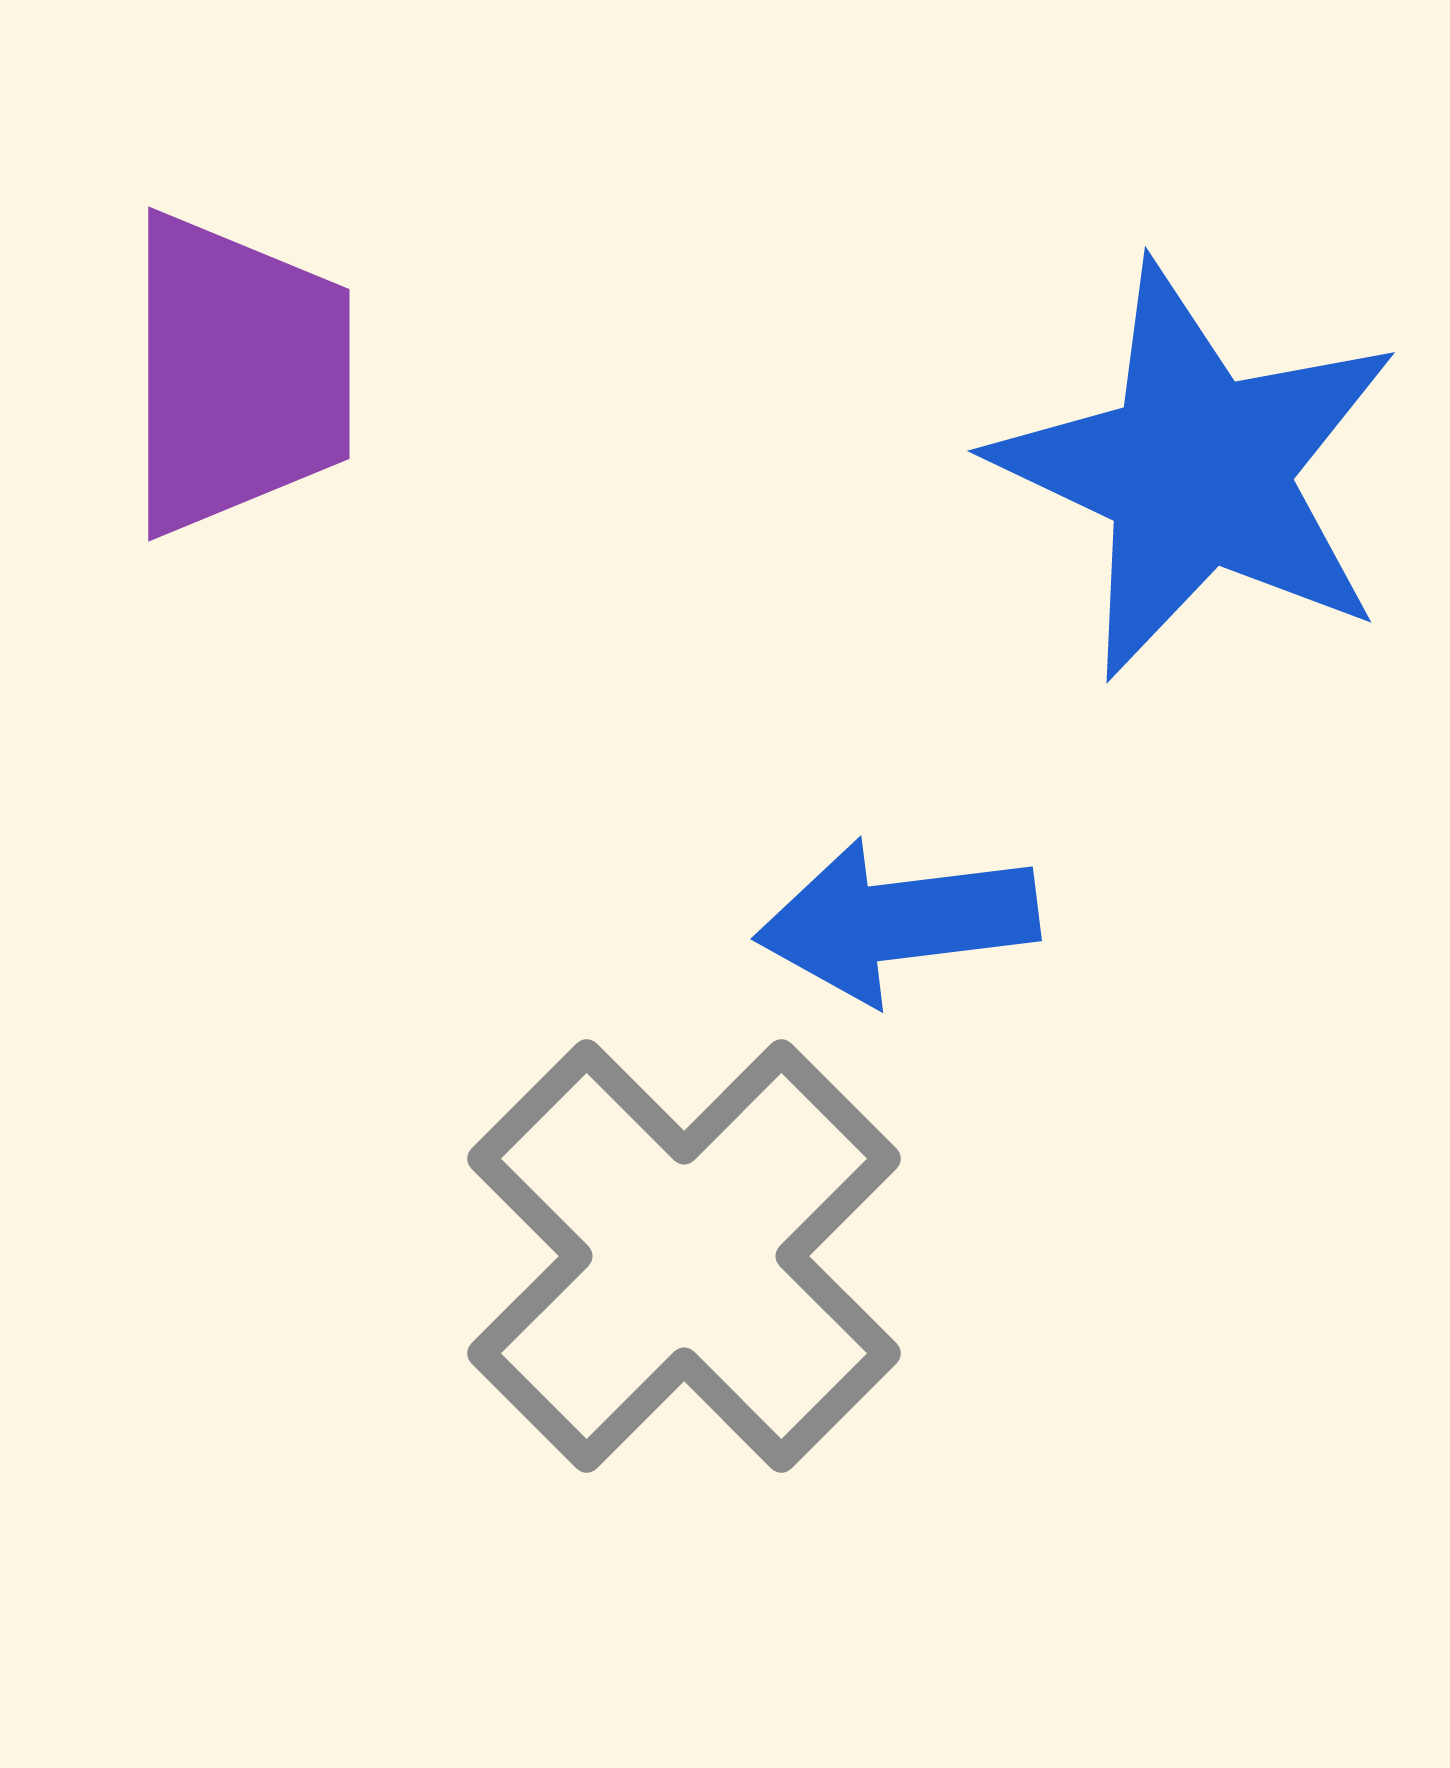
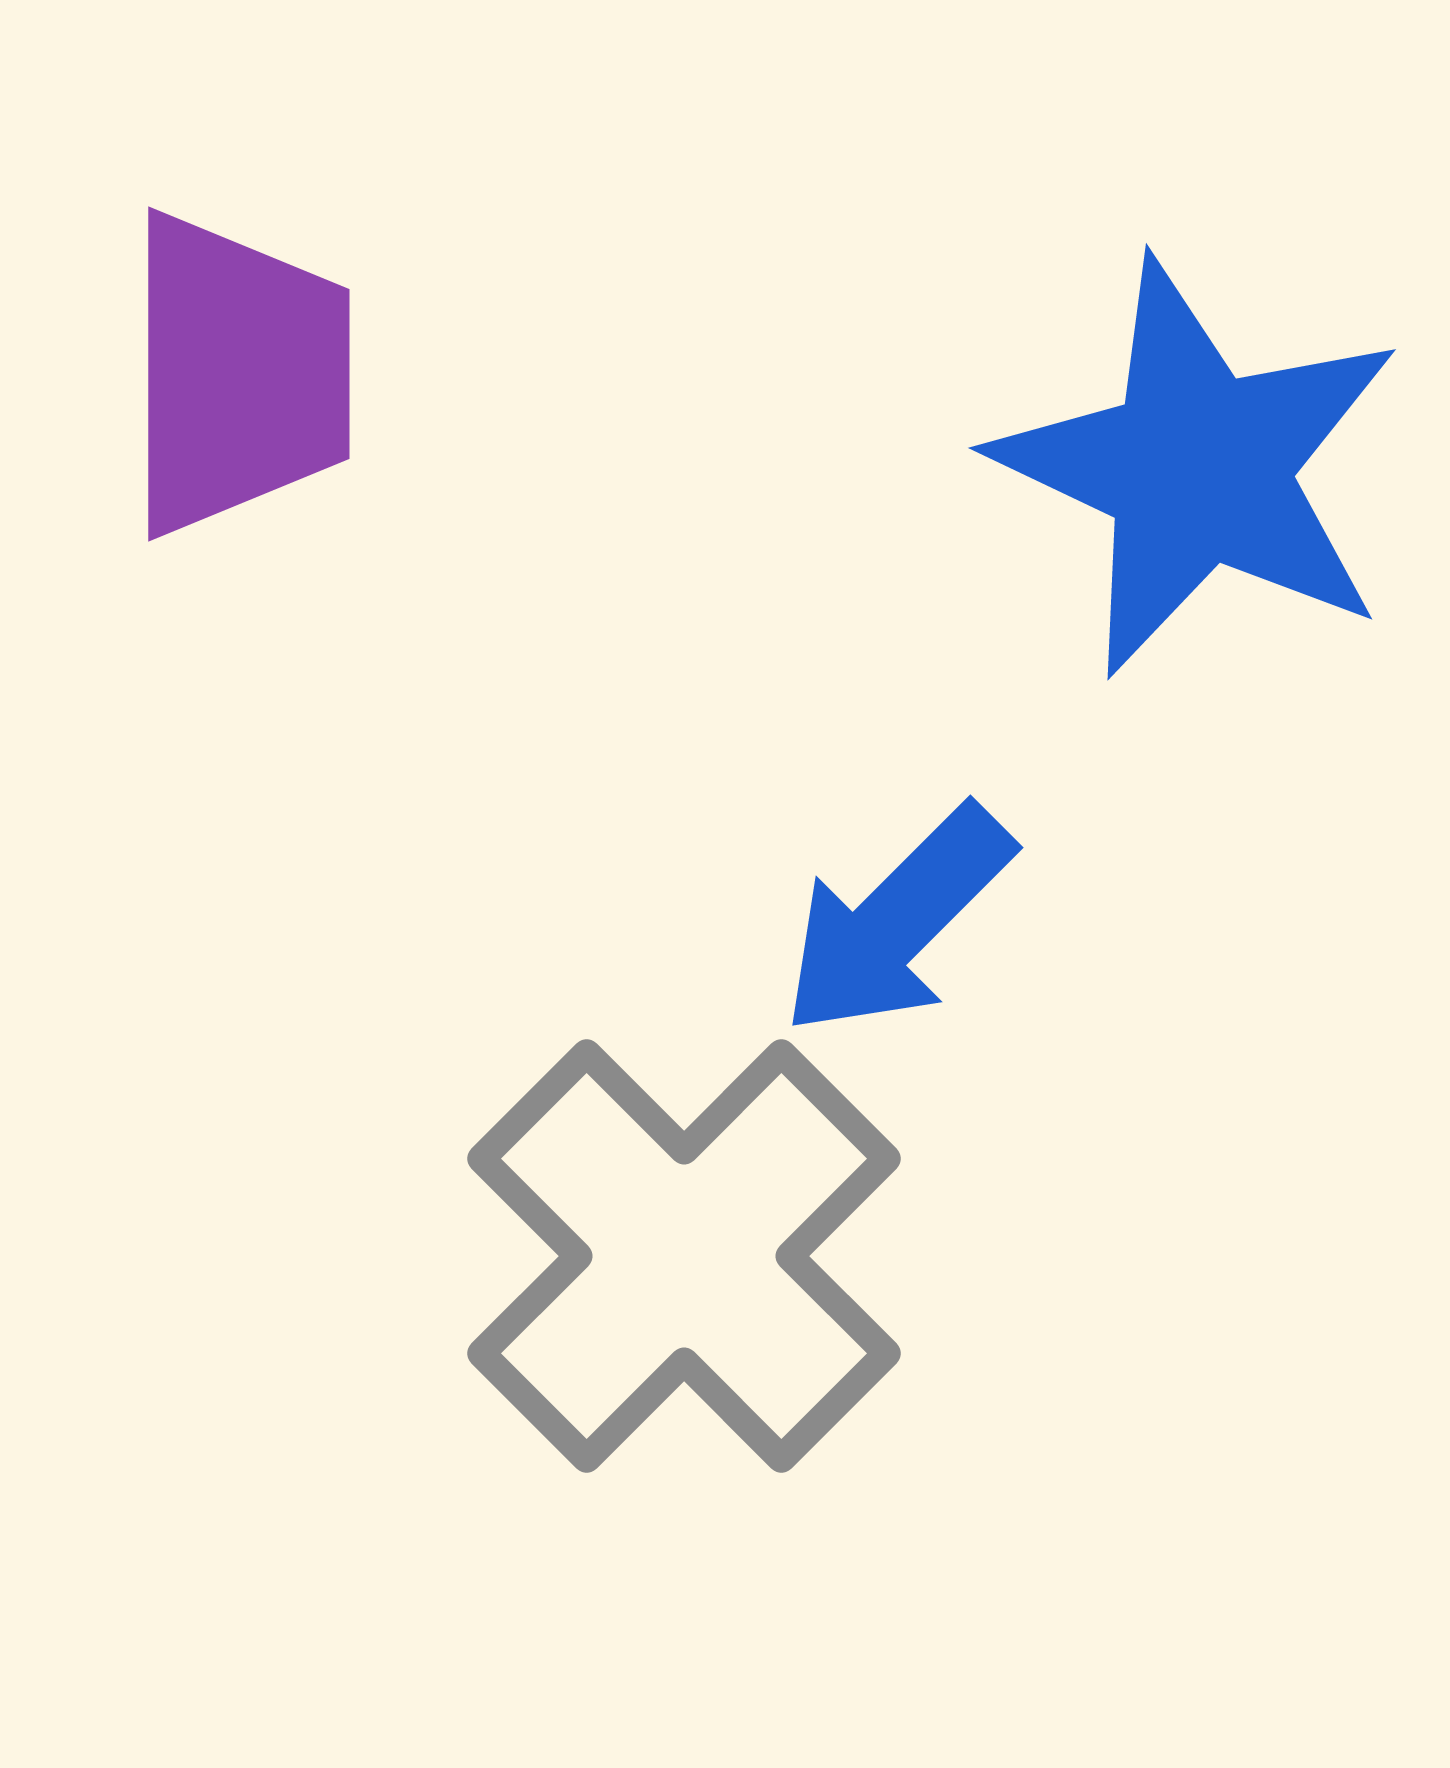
blue star: moved 1 px right, 3 px up
blue arrow: rotated 38 degrees counterclockwise
